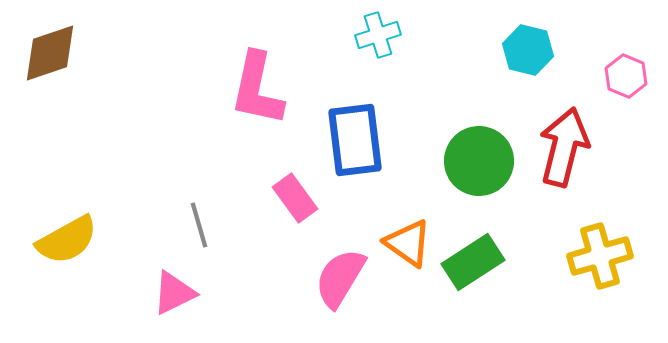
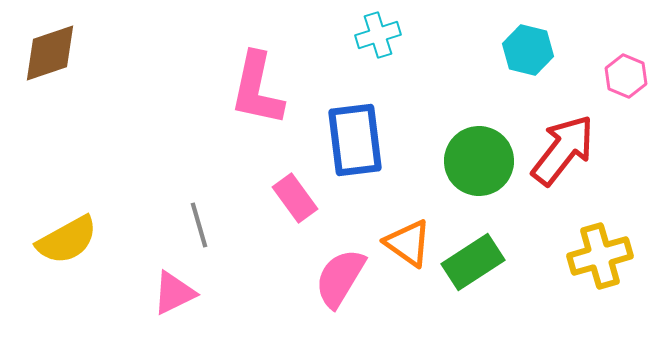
red arrow: moved 1 px left, 3 px down; rotated 24 degrees clockwise
